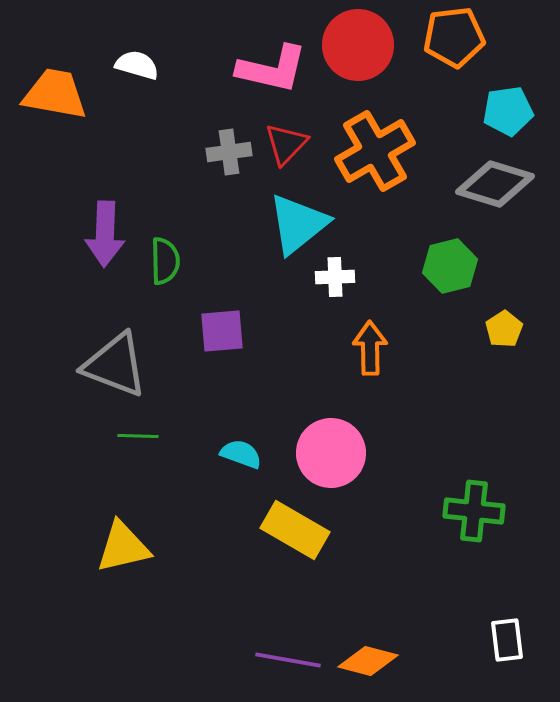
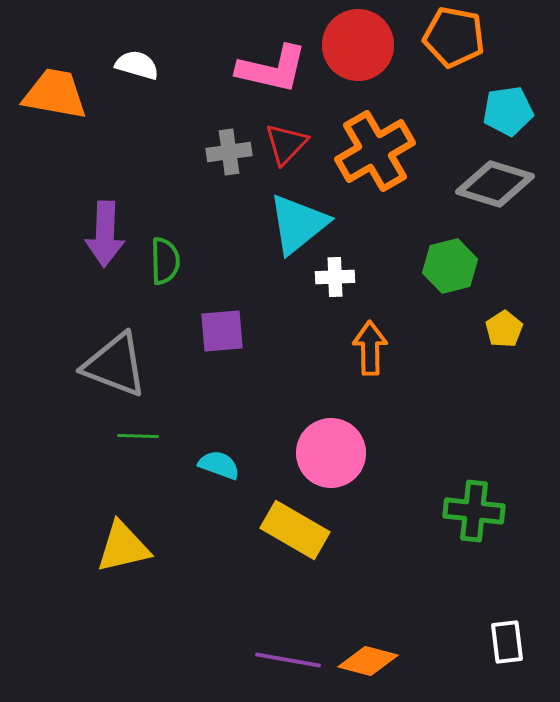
orange pentagon: rotated 18 degrees clockwise
cyan semicircle: moved 22 px left, 11 px down
white rectangle: moved 2 px down
